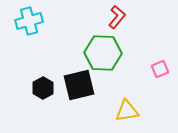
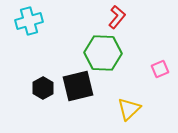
black square: moved 1 px left, 1 px down
yellow triangle: moved 2 px right, 2 px up; rotated 35 degrees counterclockwise
